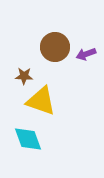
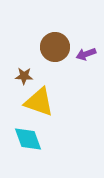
yellow triangle: moved 2 px left, 1 px down
